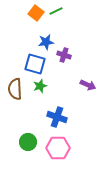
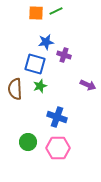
orange square: rotated 35 degrees counterclockwise
